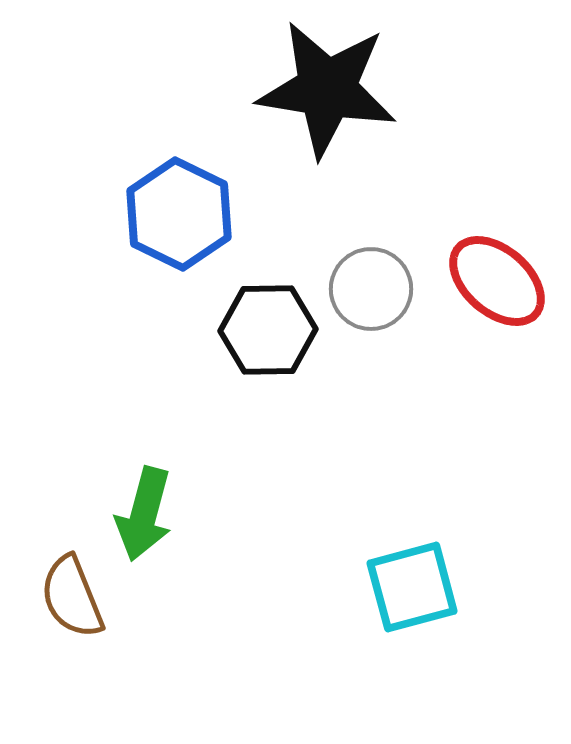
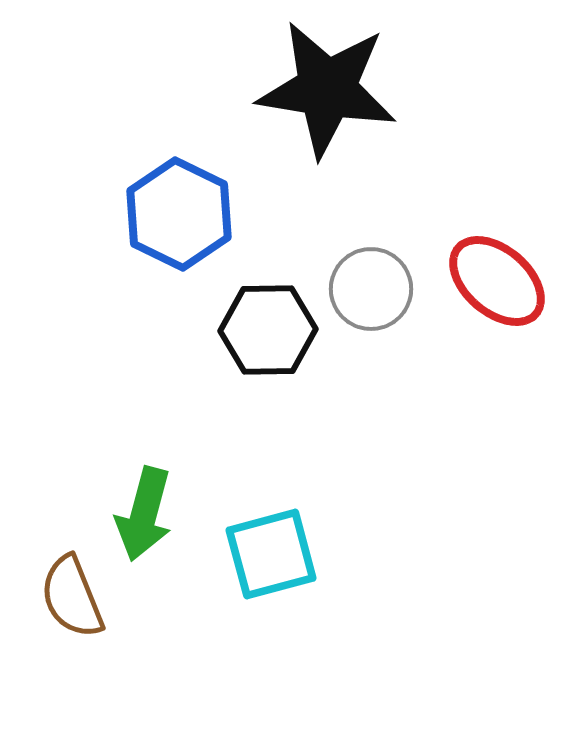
cyan square: moved 141 px left, 33 px up
